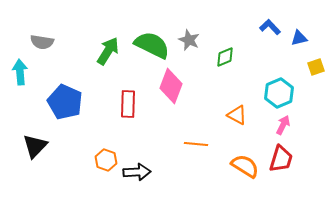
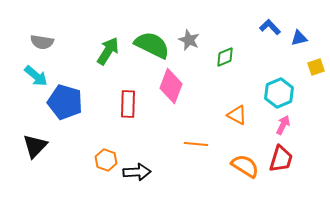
cyan arrow: moved 16 px right, 4 px down; rotated 135 degrees clockwise
blue pentagon: rotated 8 degrees counterclockwise
